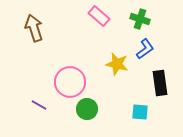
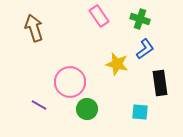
pink rectangle: rotated 15 degrees clockwise
